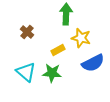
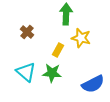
yellow rectangle: rotated 32 degrees counterclockwise
blue semicircle: moved 21 px down
